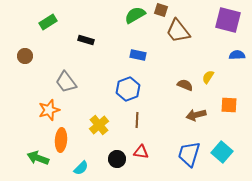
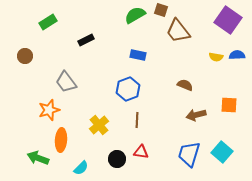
purple square: rotated 20 degrees clockwise
black rectangle: rotated 42 degrees counterclockwise
yellow semicircle: moved 8 px right, 20 px up; rotated 112 degrees counterclockwise
